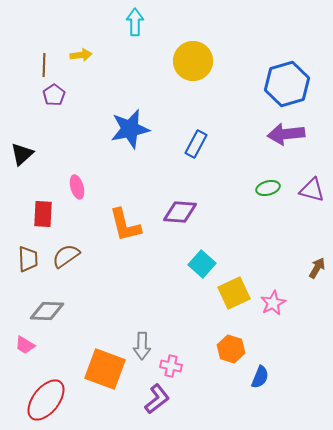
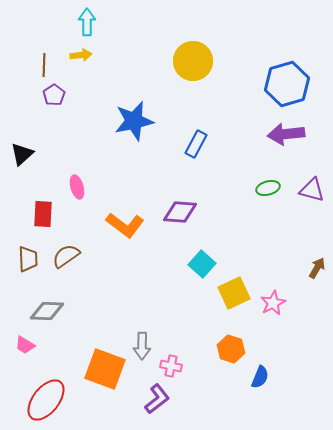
cyan arrow: moved 48 px left
blue star: moved 4 px right, 8 px up
orange L-shape: rotated 39 degrees counterclockwise
